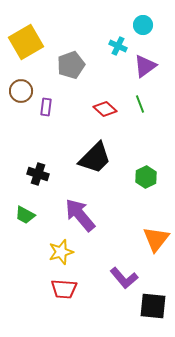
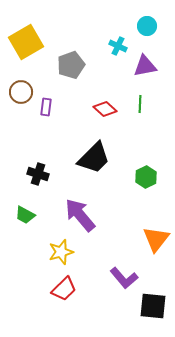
cyan circle: moved 4 px right, 1 px down
purple triangle: rotated 25 degrees clockwise
brown circle: moved 1 px down
green line: rotated 24 degrees clockwise
black trapezoid: moved 1 px left
red trapezoid: rotated 48 degrees counterclockwise
